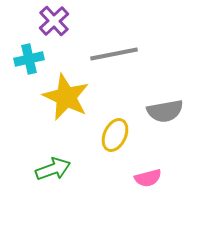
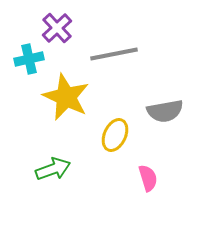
purple cross: moved 3 px right, 7 px down
pink semicircle: rotated 92 degrees counterclockwise
